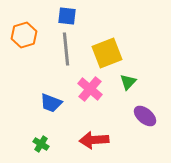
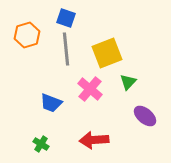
blue square: moved 1 px left, 2 px down; rotated 12 degrees clockwise
orange hexagon: moved 3 px right
